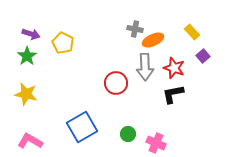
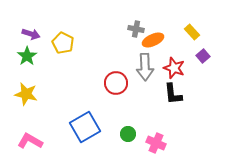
gray cross: moved 1 px right
black L-shape: rotated 85 degrees counterclockwise
blue square: moved 3 px right
